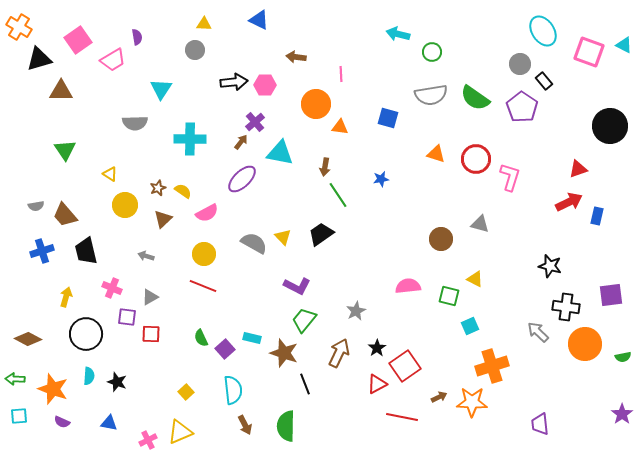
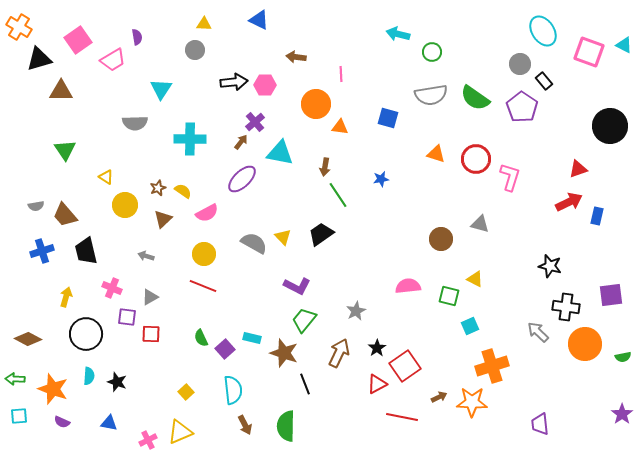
yellow triangle at (110, 174): moved 4 px left, 3 px down
